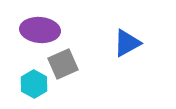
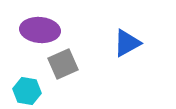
cyan hexagon: moved 7 px left, 7 px down; rotated 20 degrees counterclockwise
